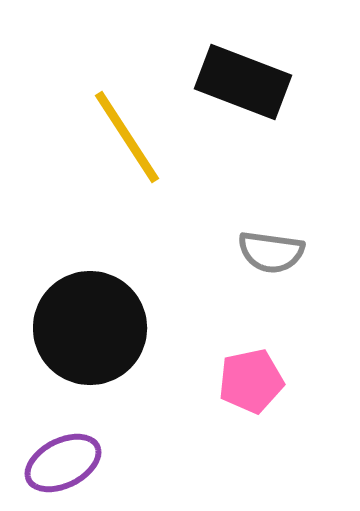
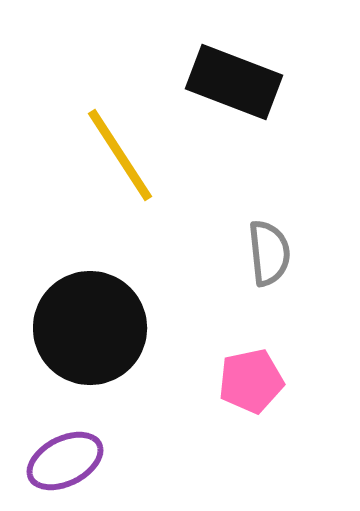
black rectangle: moved 9 px left
yellow line: moved 7 px left, 18 px down
gray semicircle: moved 2 px left, 1 px down; rotated 104 degrees counterclockwise
purple ellipse: moved 2 px right, 2 px up
